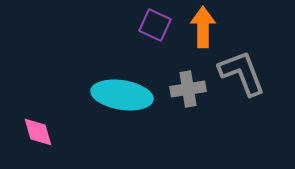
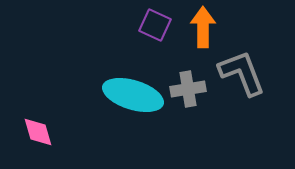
cyan ellipse: moved 11 px right; rotated 8 degrees clockwise
